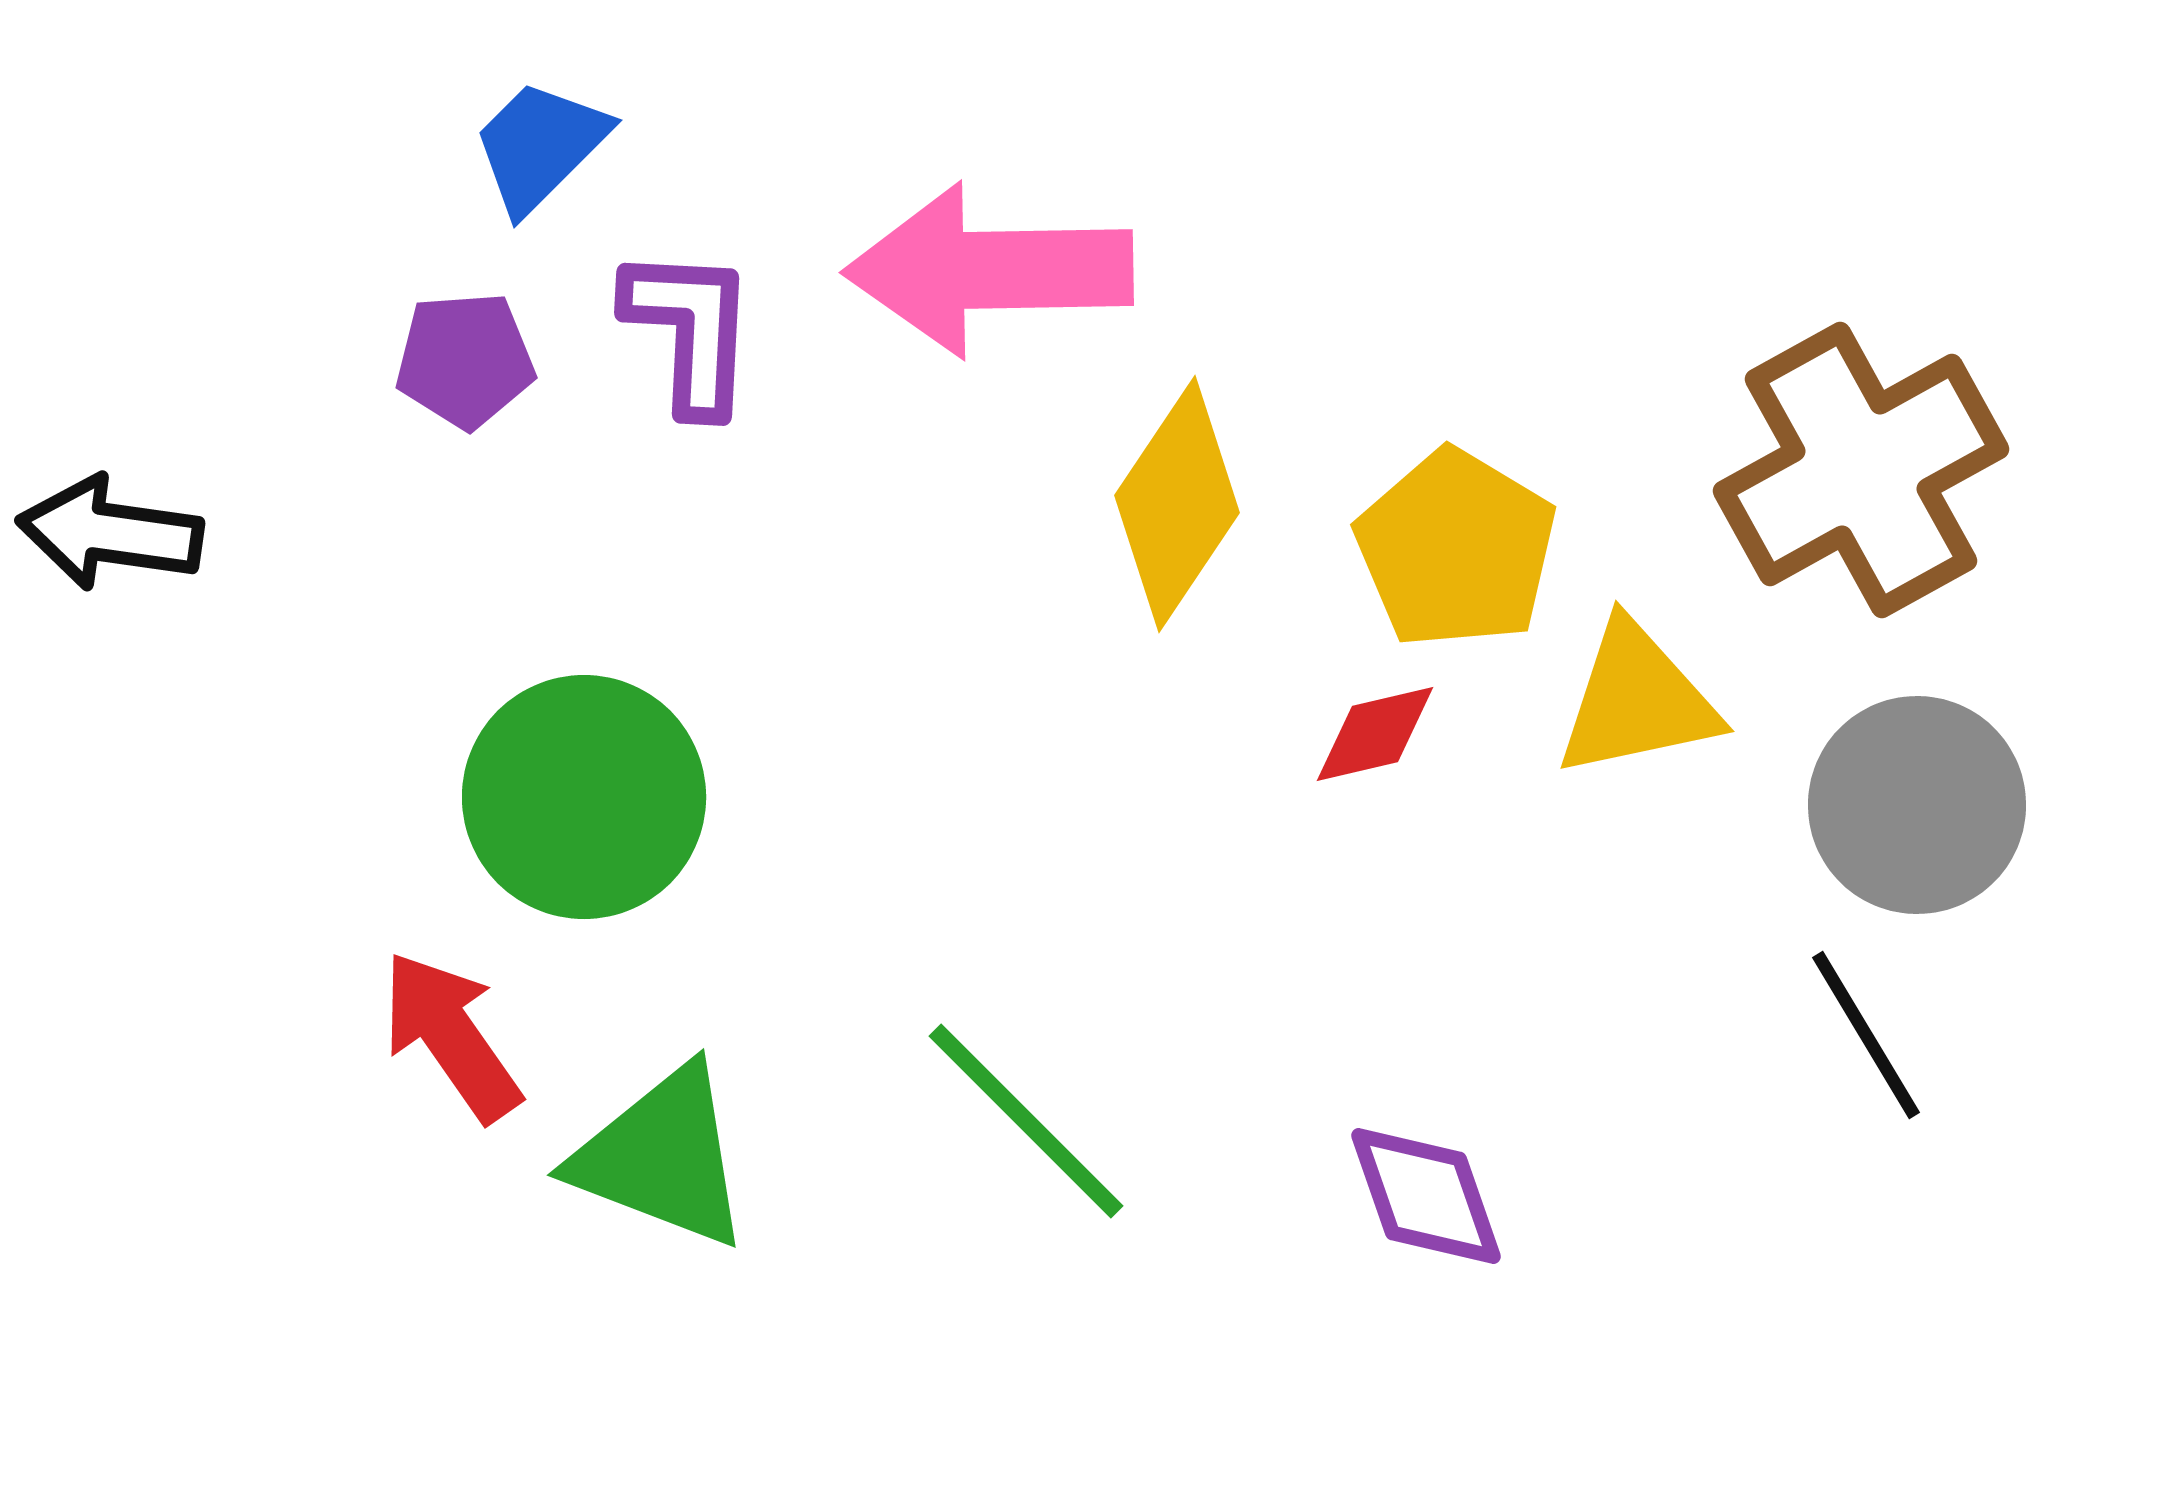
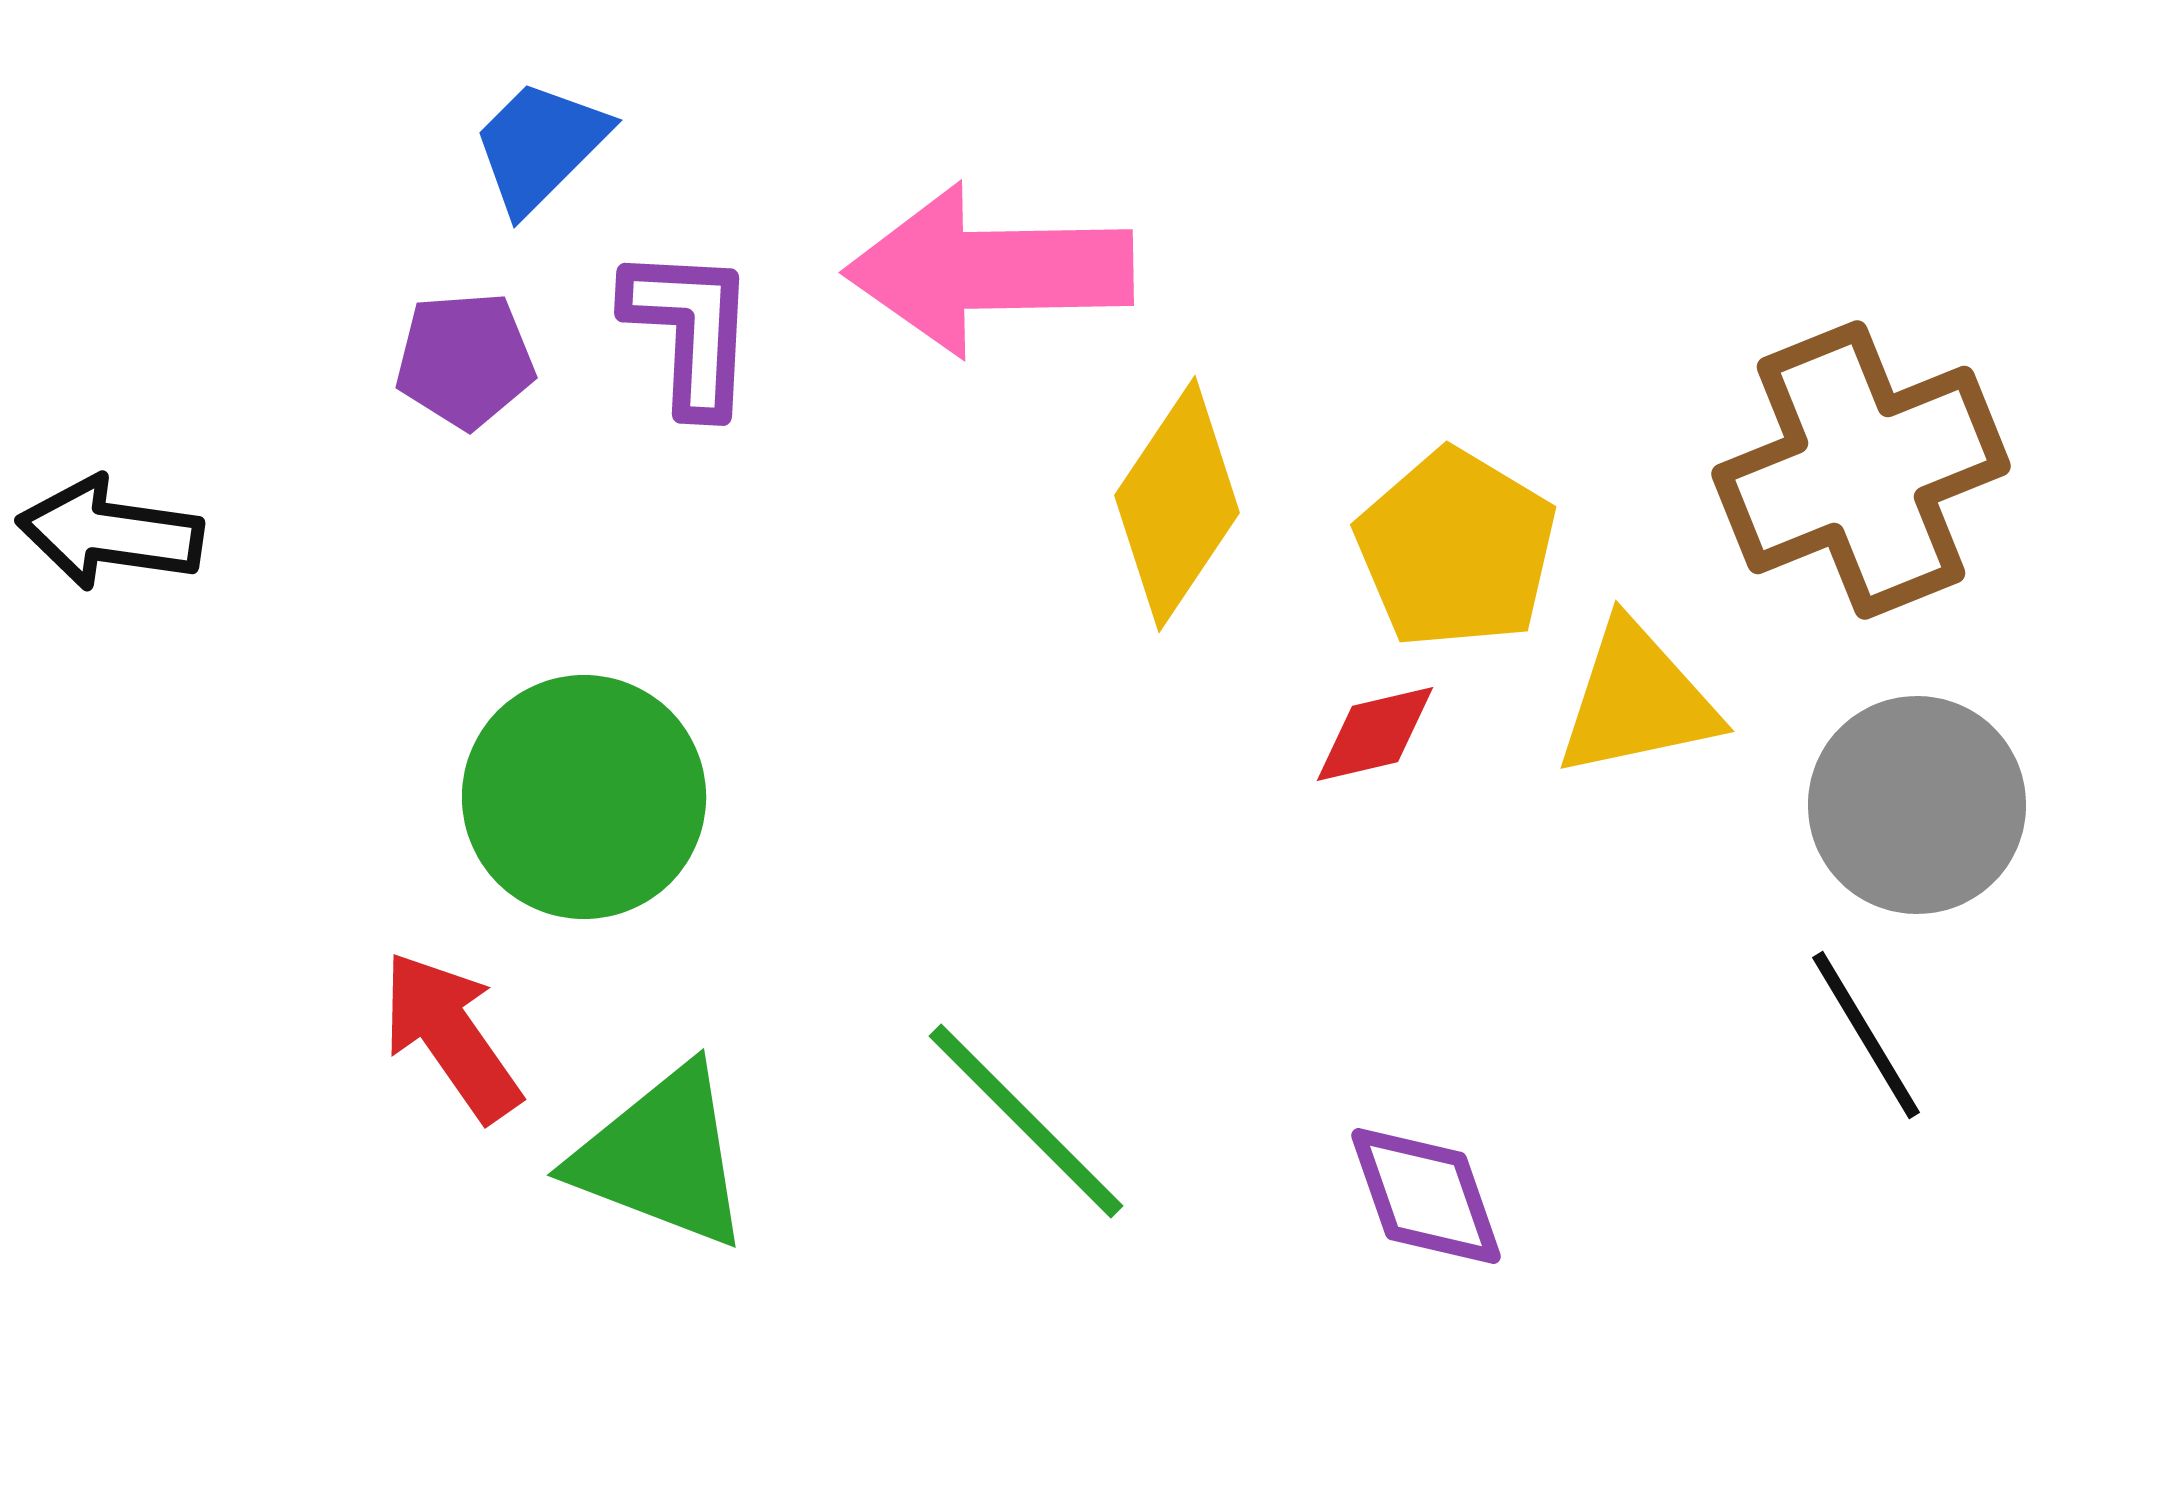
brown cross: rotated 7 degrees clockwise
